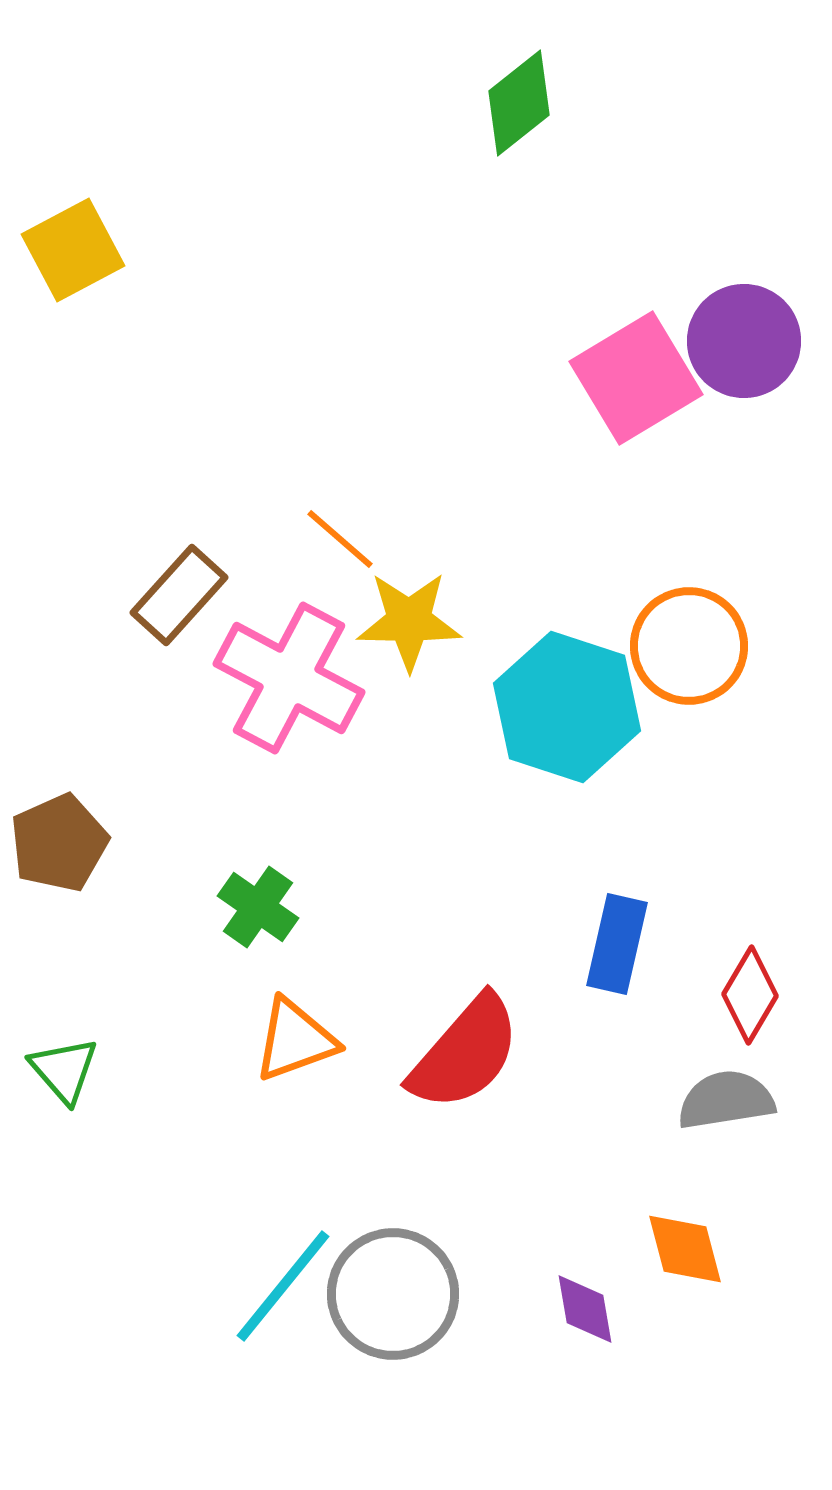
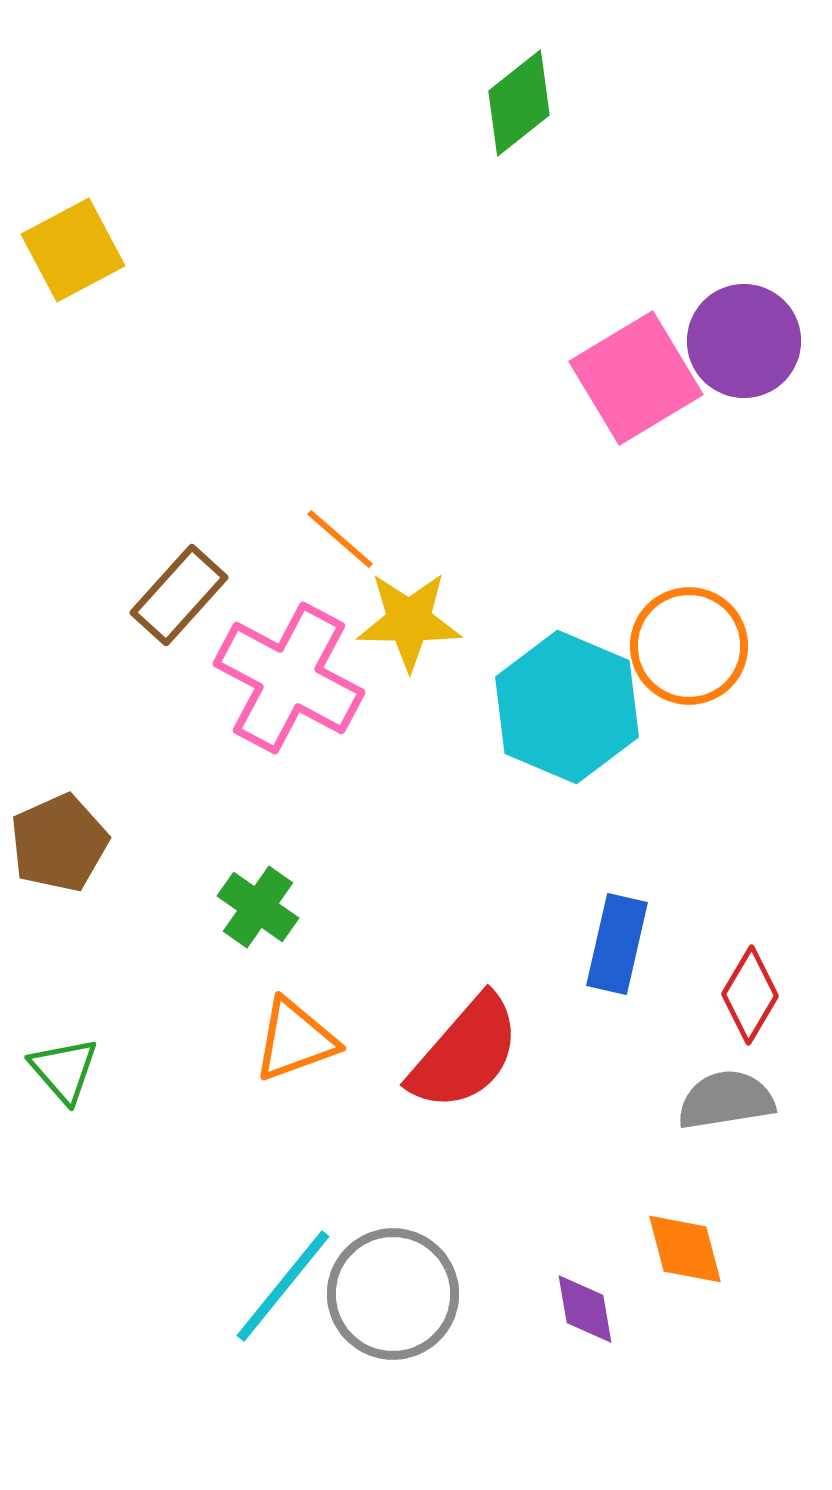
cyan hexagon: rotated 5 degrees clockwise
